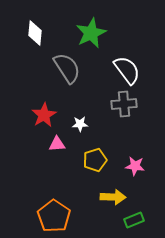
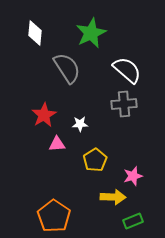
white semicircle: rotated 12 degrees counterclockwise
yellow pentagon: rotated 15 degrees counterclockwise
pink star: moved 2 px left, 10 px down; rotated 24 degrees counterclockwise
green rectangle: moved 1 px left, 1 px down
